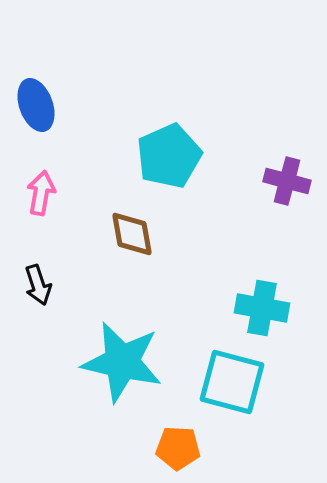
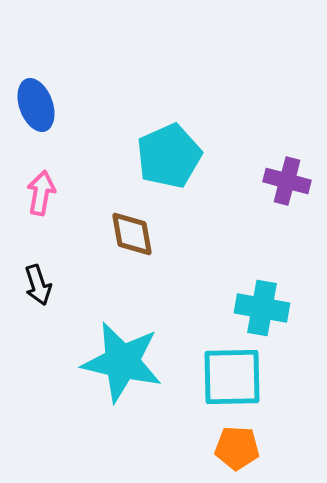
cyan square: moved 5 px up; rotated 16 degrees counterclockwise
orange pentagon: moved 59 px right
